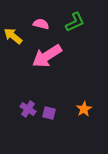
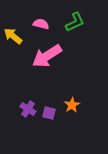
orange star: moved 12 px left, 4 px up
